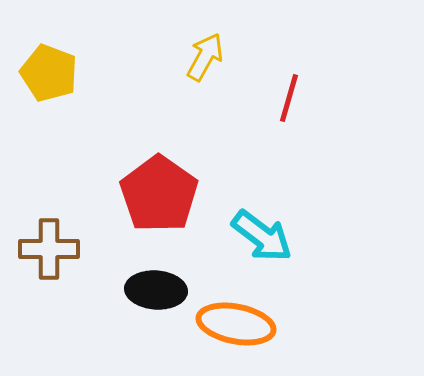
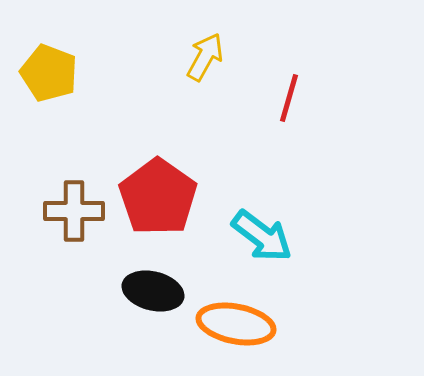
red pentagon: moved 1 px left, 3 px down
brown cross: moved 25 px right, 38 px up
black ellipse: moved 3 px left, 1 px down; rotated 10 degrees clockwise
